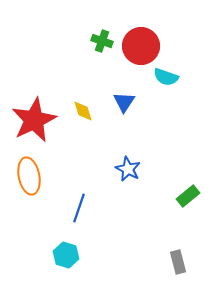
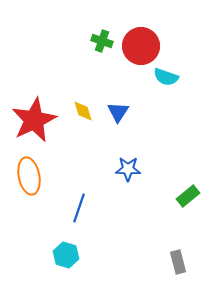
blue triangle: moved 6 px left, 10 px down
blue star: rotated 25 degrees counterclockwise
